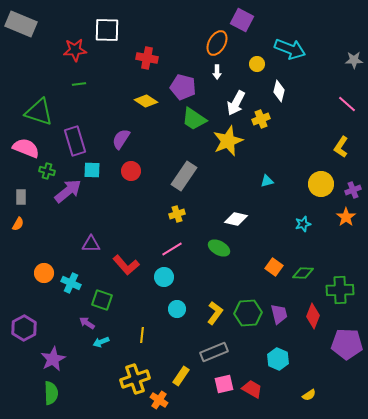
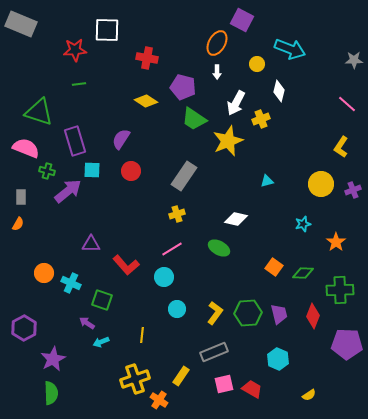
orange star at (346, 217): moved 10 px left, 25 px down
